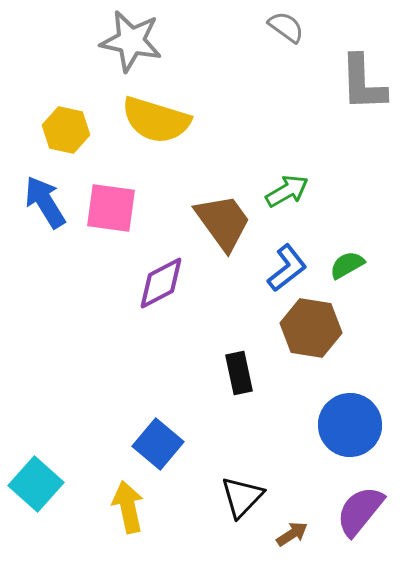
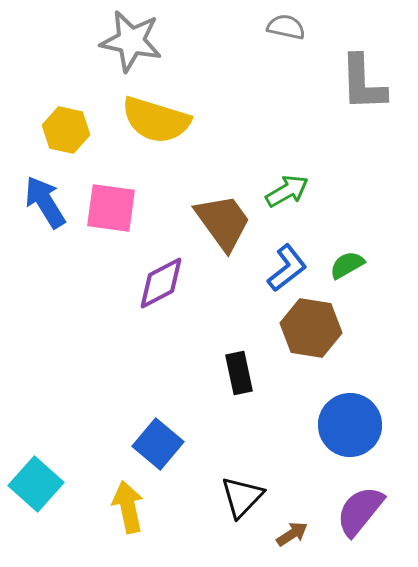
gray semicircle: rotated 24 degrees counterclockwise
